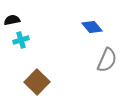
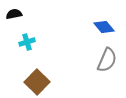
black semicircle: moved 2 px right, 6 px up
blue diamond: moved 12 px right
cyan cross: moved 6 px right, 2 px down
